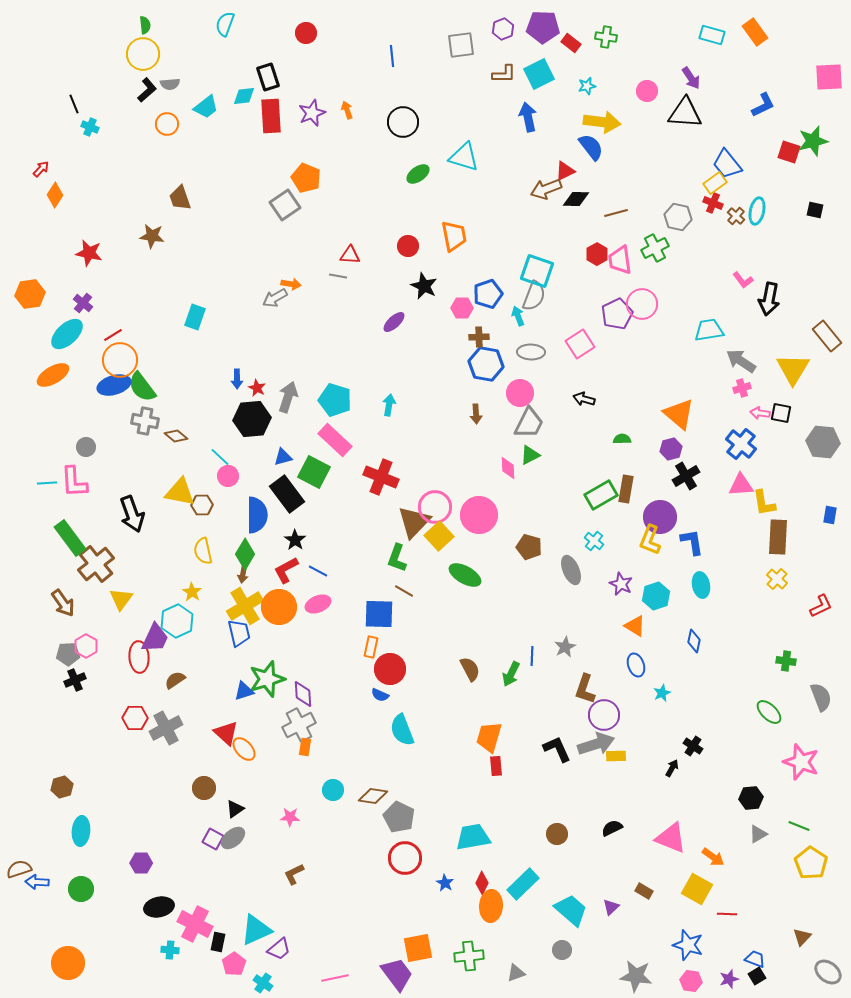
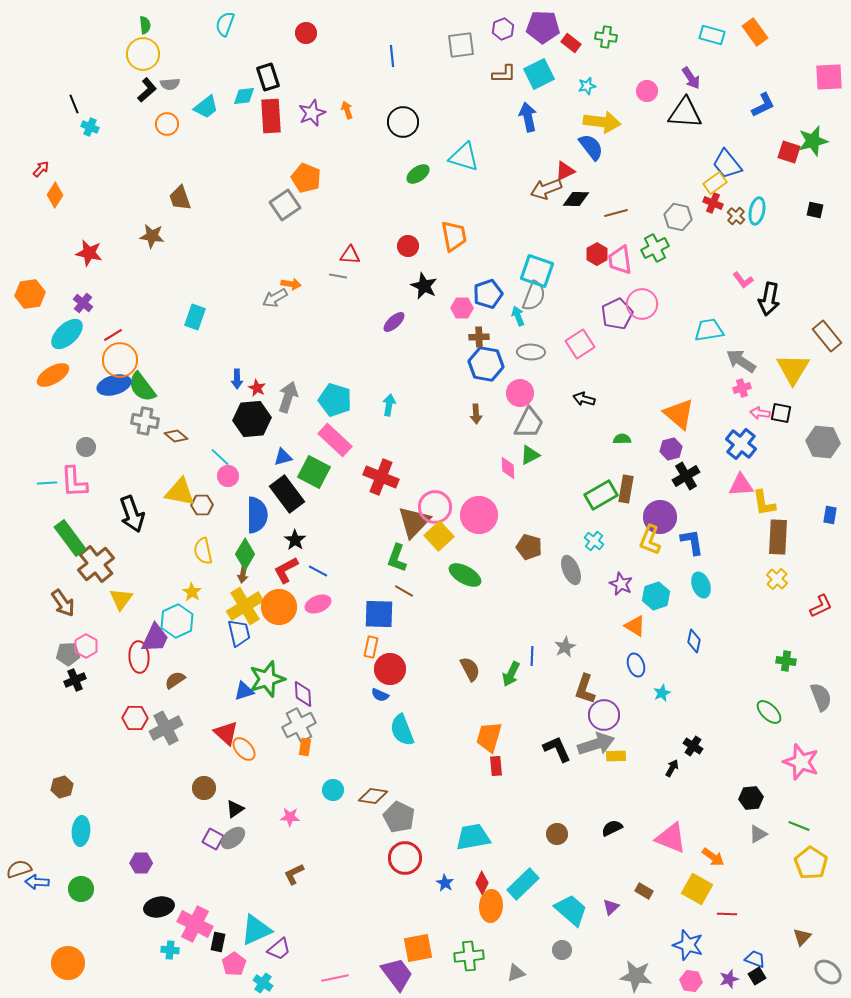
cyan ellipse at (701, 585): rotated 10 degrees counterclockwise
